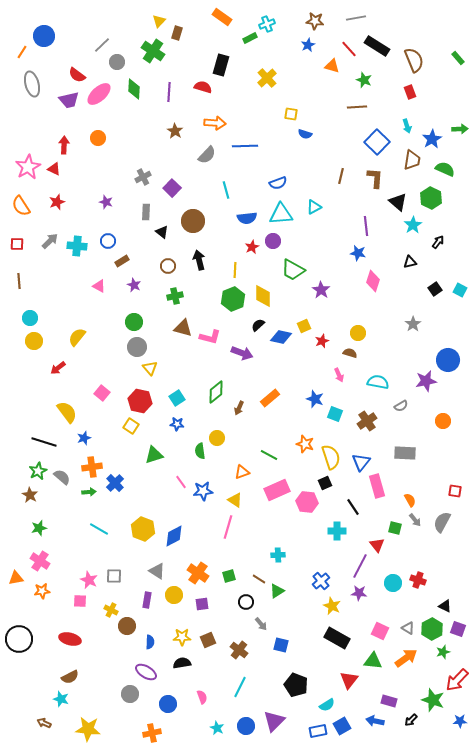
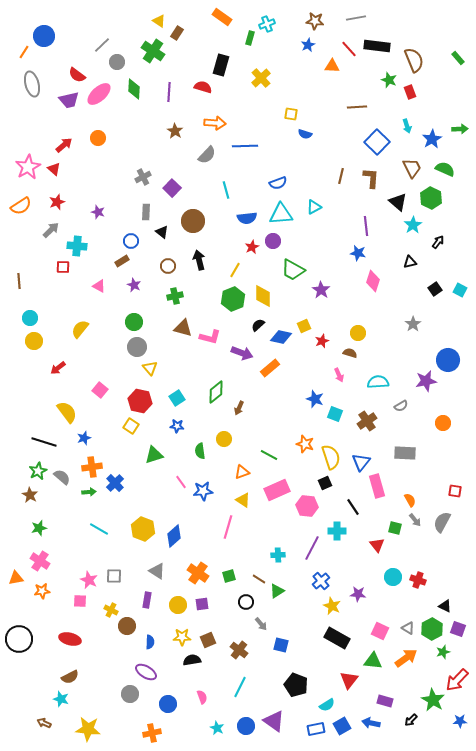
yellow triangle at (159, 21): rotated 40 degrees counterclockwise
brown rectangle at (177, 33): rotated 16 degrees clockwise
green rectangle at (250, 38): rotated 48 degrees counterclockwise
black rectangle at (377, 46): rotated 25 degrees counterclockwise
orange line at (22, 52): moved 2 px right
orange triangle at (332, 66): rotated 14 degrees counterclockwise
yellow cross at (267, 78): moved 6 px left
green star at (364, 80): moved 25 px right
red arrow at (64, 145): rotated 48 degrees clockwise
brown trapezoid at (412, 160): moved 8 px down; rotated 35 degrees counterclockwise
red triangle at (54, 169): rotated 16 degrees clockwise
brown L-shape at (375, 178): moved 4 px left
purple star at (106, 202): moved 8 px left, 10 px down
orange semicircle at (21, 206): rotated 90 degrees counterclockwise
gray arrow at (50, 241): moved 1 px right, 11 px up
blue circle at (108, 241): moved 23 px right
red square at (17, 244): moved 46 px right, 23 px down
yellow line at (235, 270): rotated 28 degrees clockwise
yellow semicircle at (77, 337): moved 3 px right, 8 px up
cyan semicircle at (378, 382): rotated 15 degrees counterclockwise
pink square at (102, 393): moved 2 px left, 3 px up
orange rectangle at (270, 398): moved 30 px up
orange circle at (443, 421): moved 2 px down
blue star at (177, 424): moved 2 px down
yellow circle at (217, 438): moved 7 px right, 1 px down
yellow triangle at (235, 500): moved 8 px right
pink hexagon at (307, 502): moved 4 px down
blue diamond at (174, 536): rotated 15 degrees counterclockwise
purple line at (360, 566): moved 48 px left, 18 px up
cyan circle at (393, 583): moved 6 px up
purple star at (359, 593): moved 1 px left, 1 px down
yellow circle at (174, 595): moved 4 px right, 10 px down
black semicircle at (182, 663): moved 10 px right, 3 px up
green star at (433, 700): rotated 10 degrees clockwise
purple rectangle at (389, 701): moved 4 px left
purple triangle at (274, 721): rotated 40 degrees counterclockwise
blue arrow at (375, 721): moved 4 px left, 2 px down
blue rectangle at (318, 731): moved 2 px left, 2 px up
